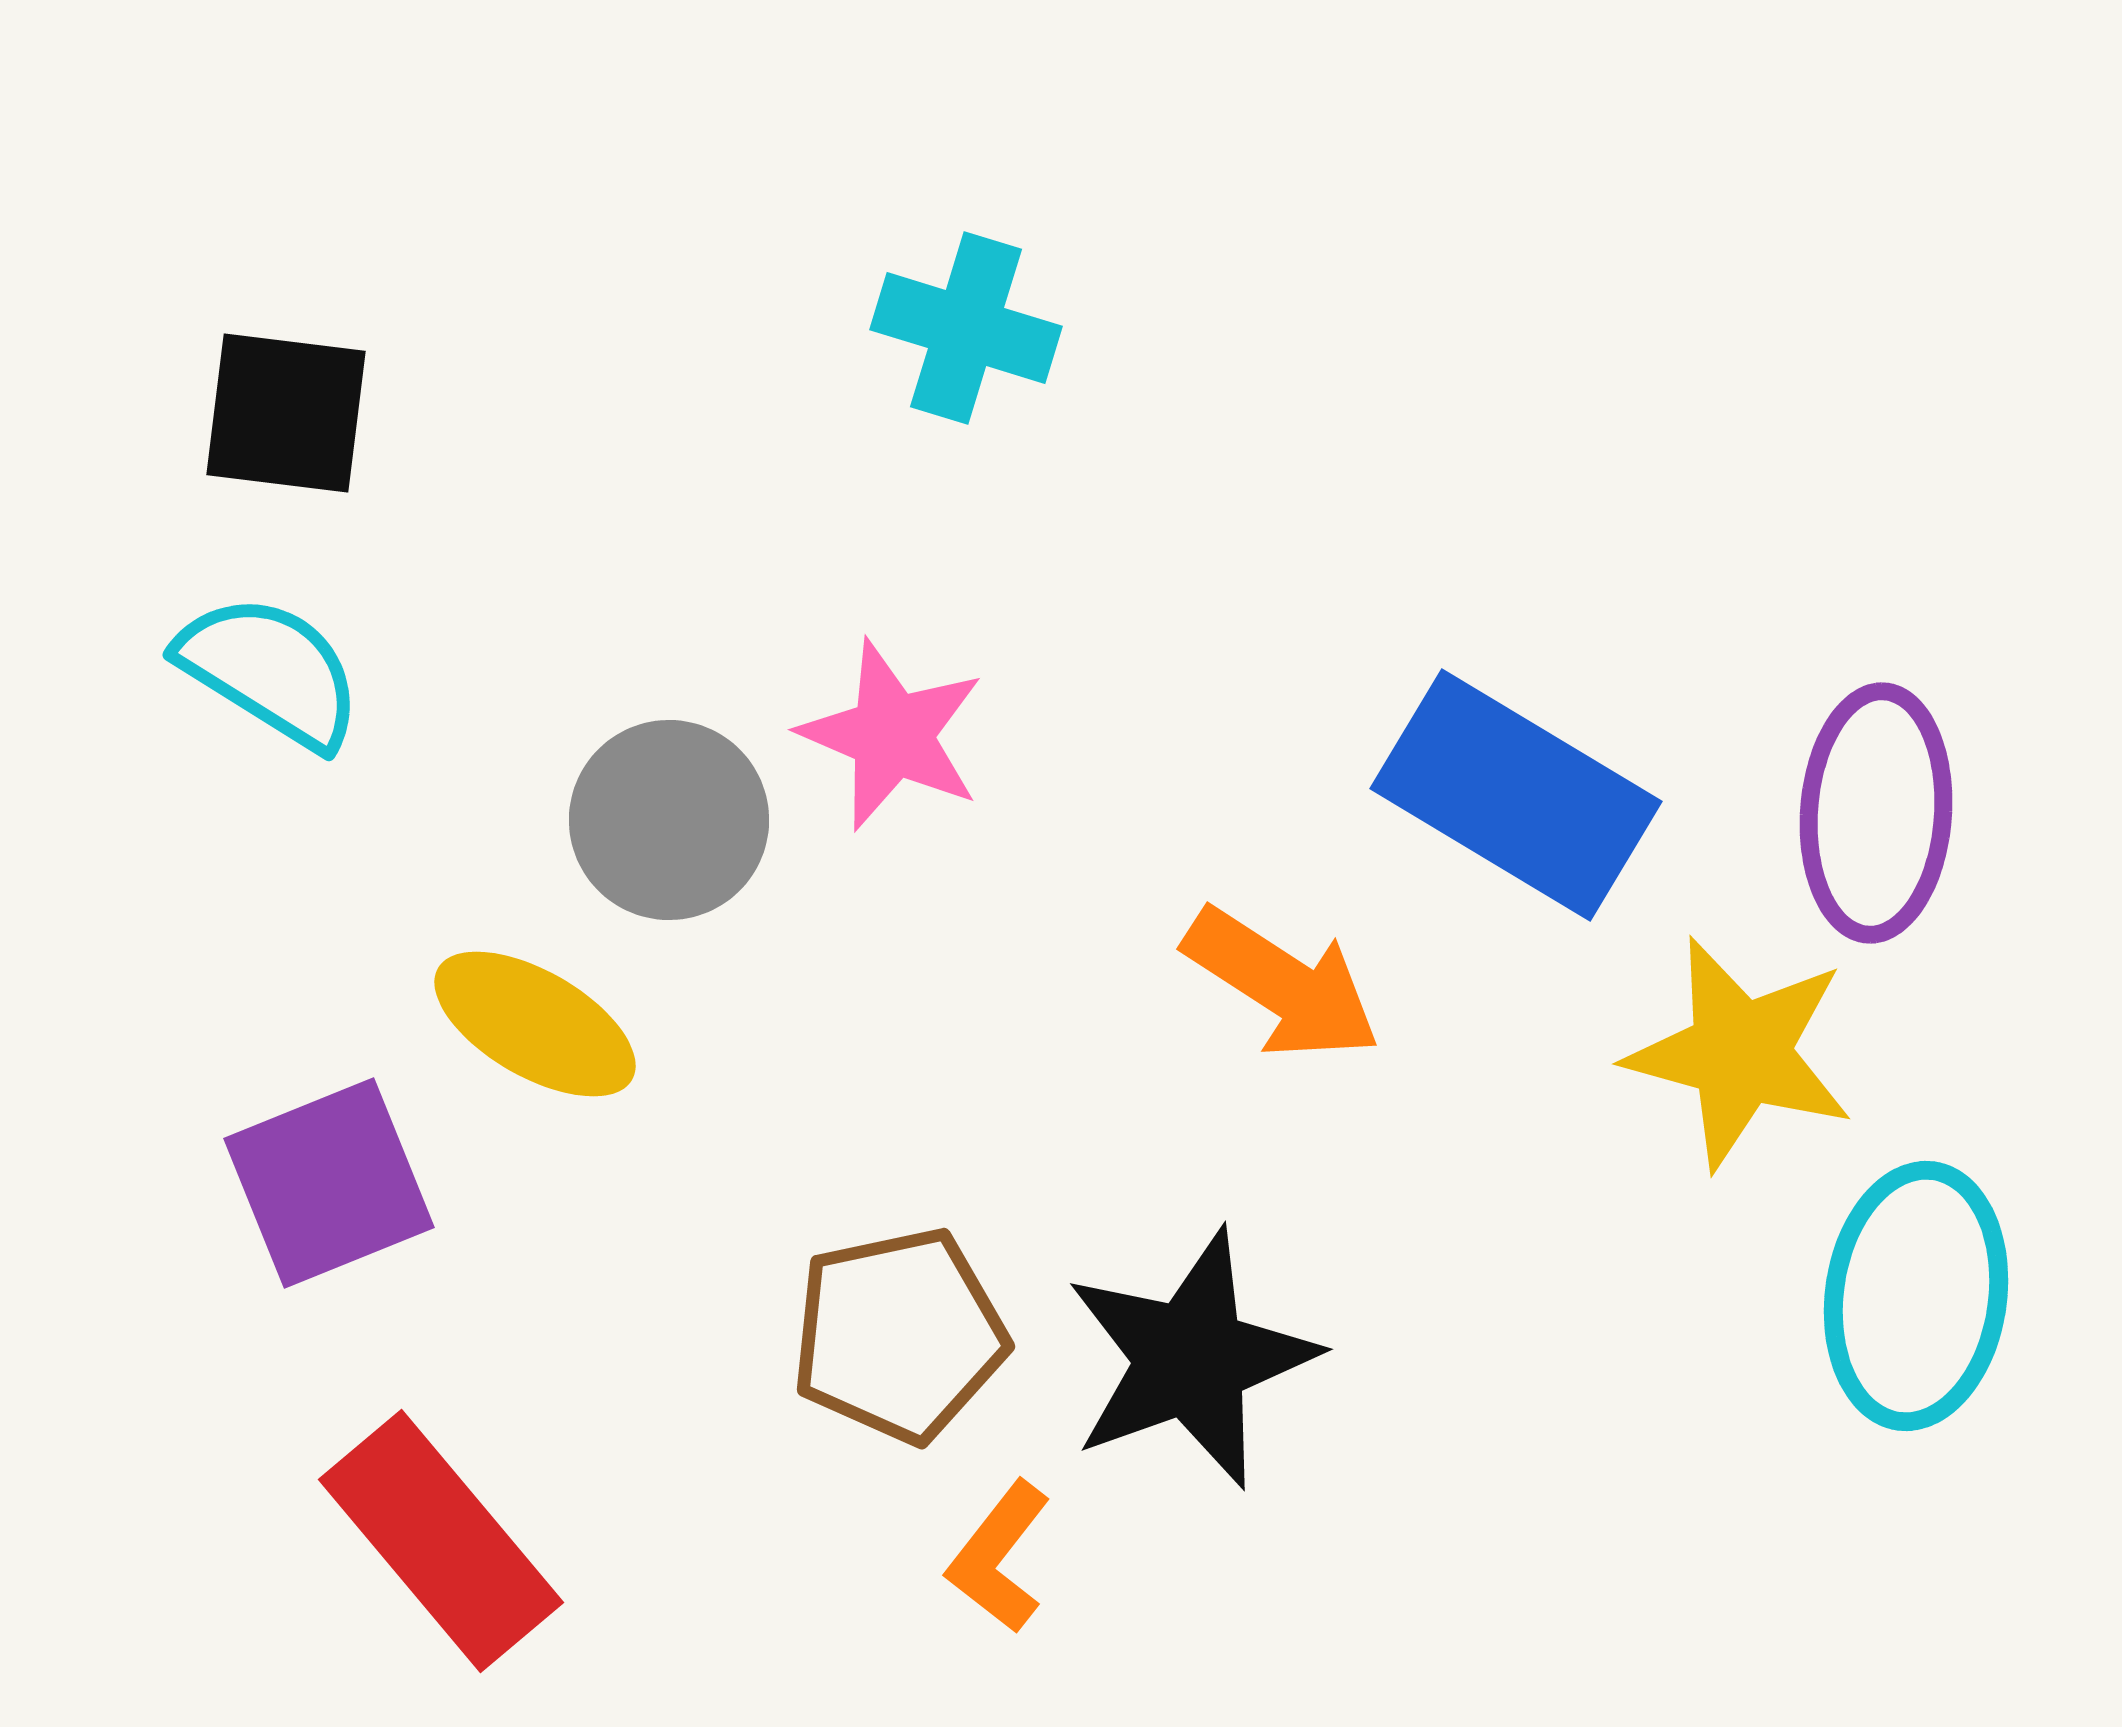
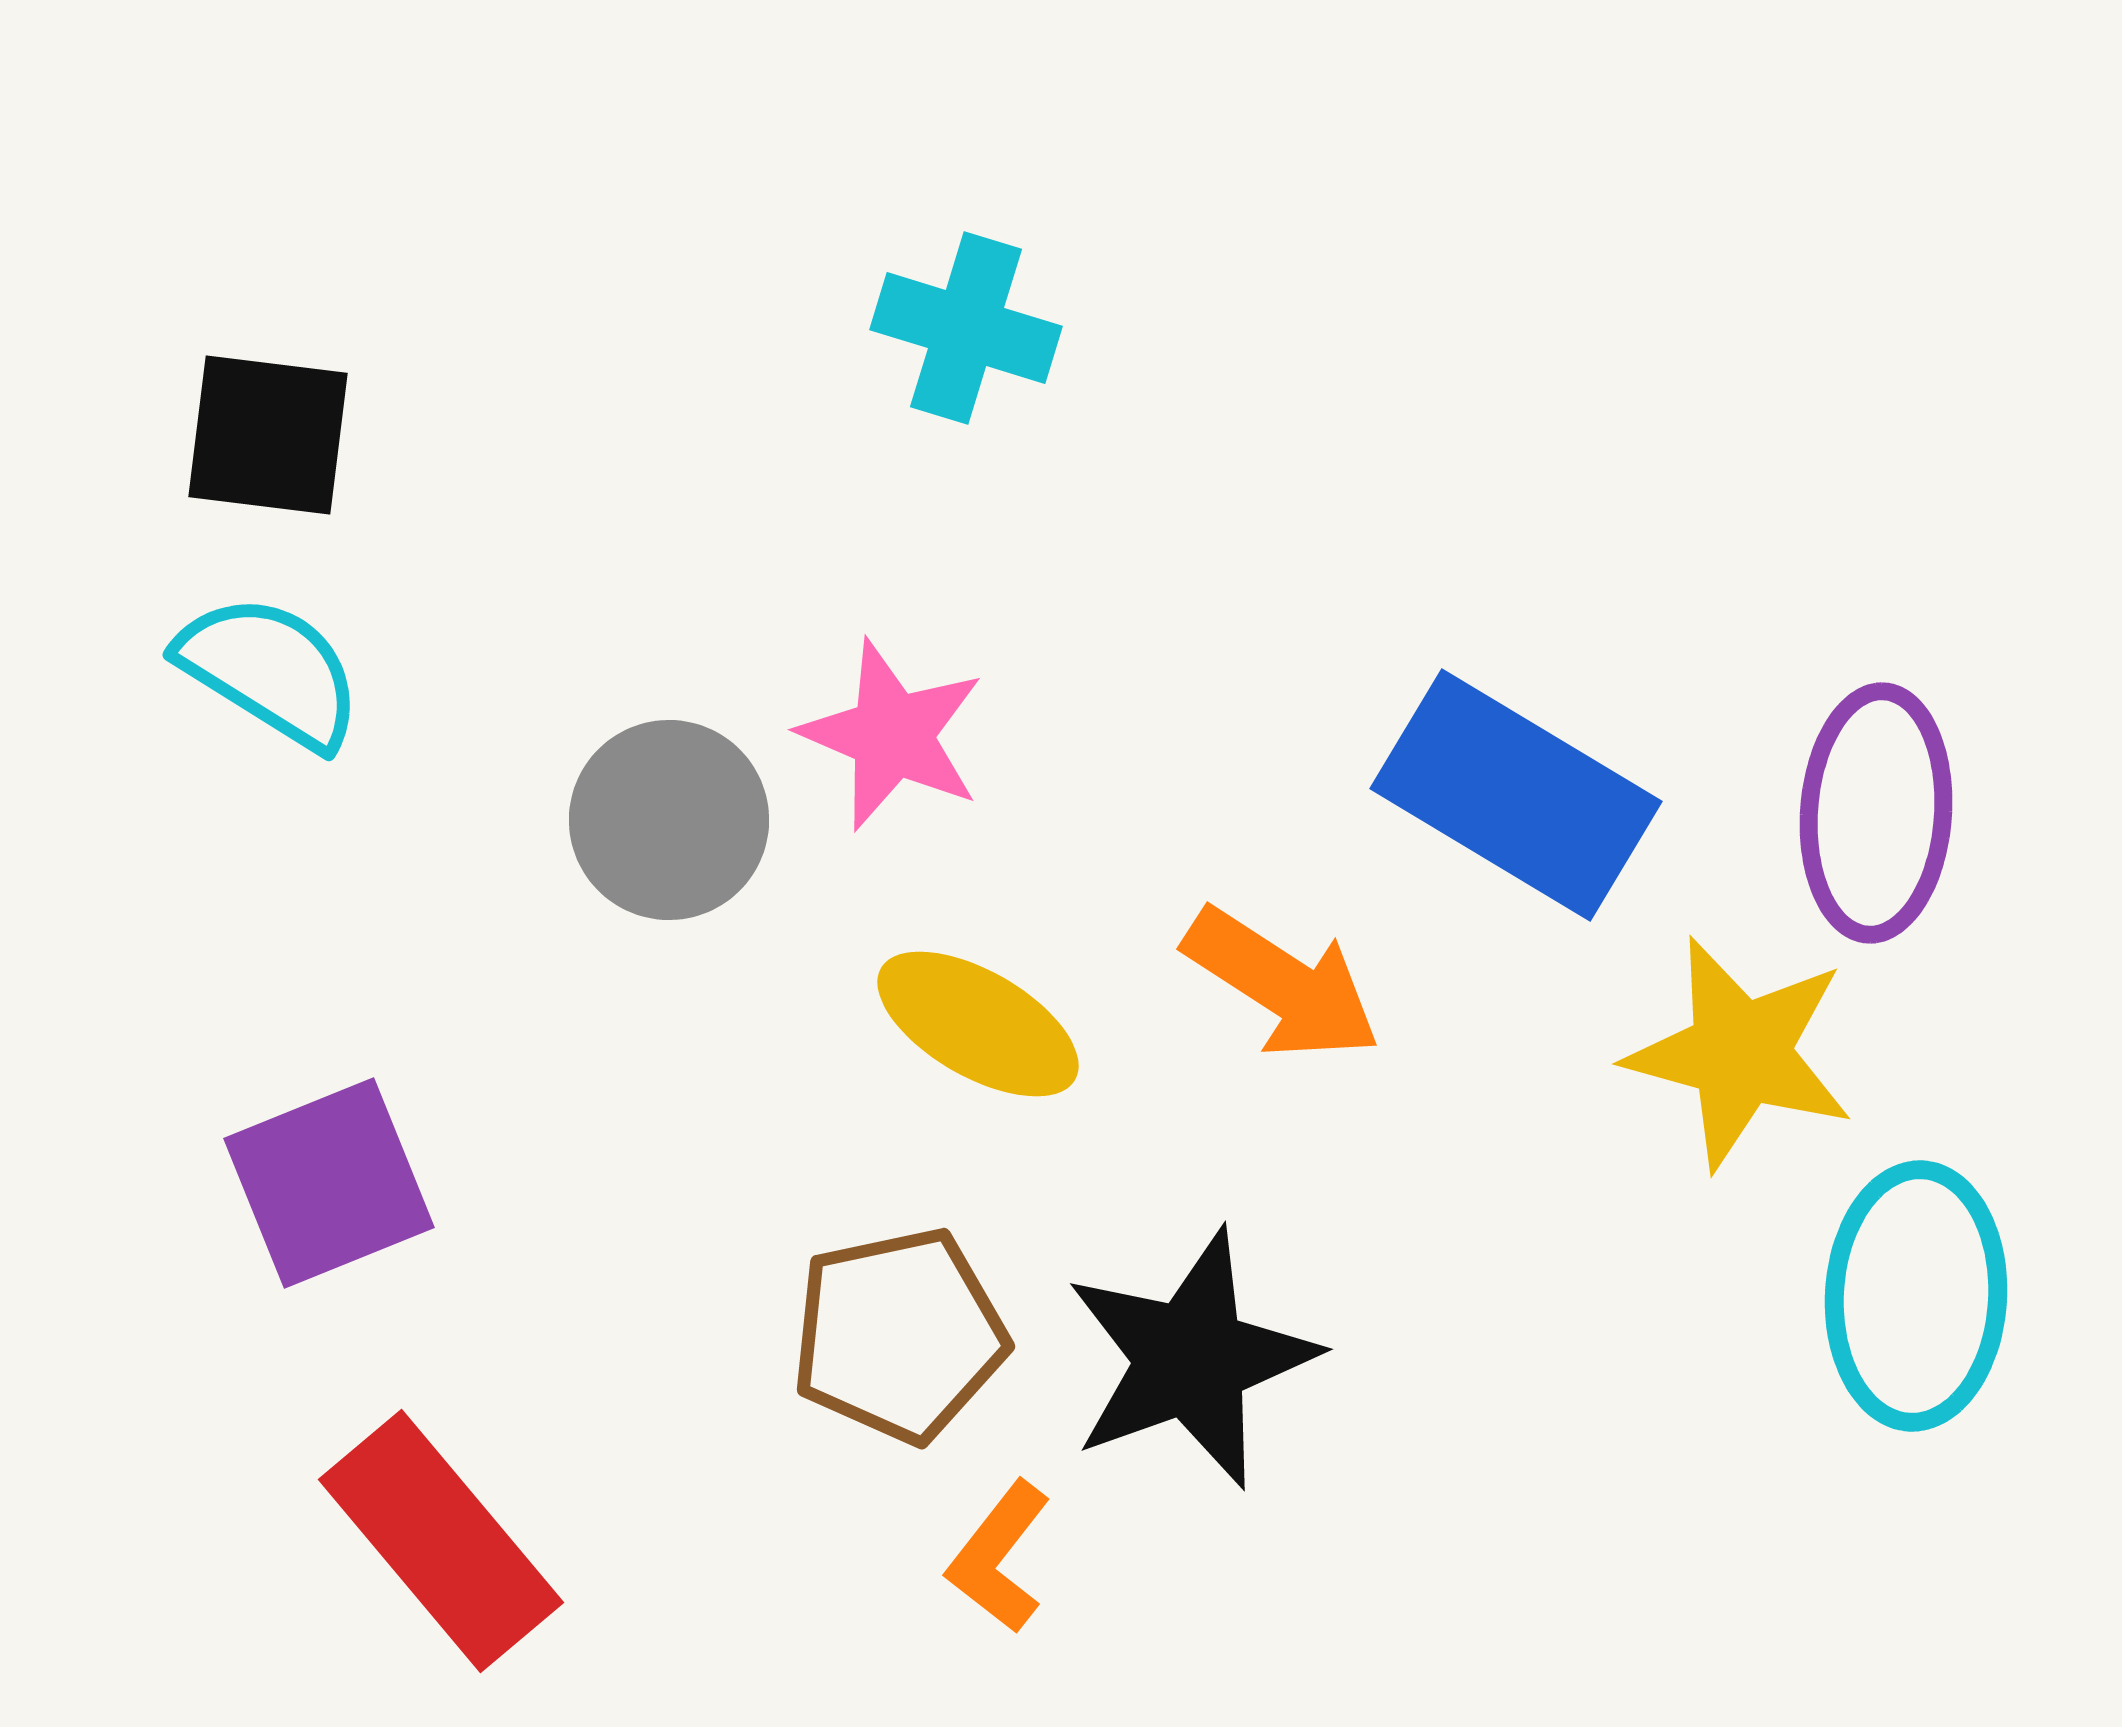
black square: moved 18 px left, 22 px down
yellow ellipse: moved 443 px right
cyan ellipse: rotated 5 degrees counterclockwise
